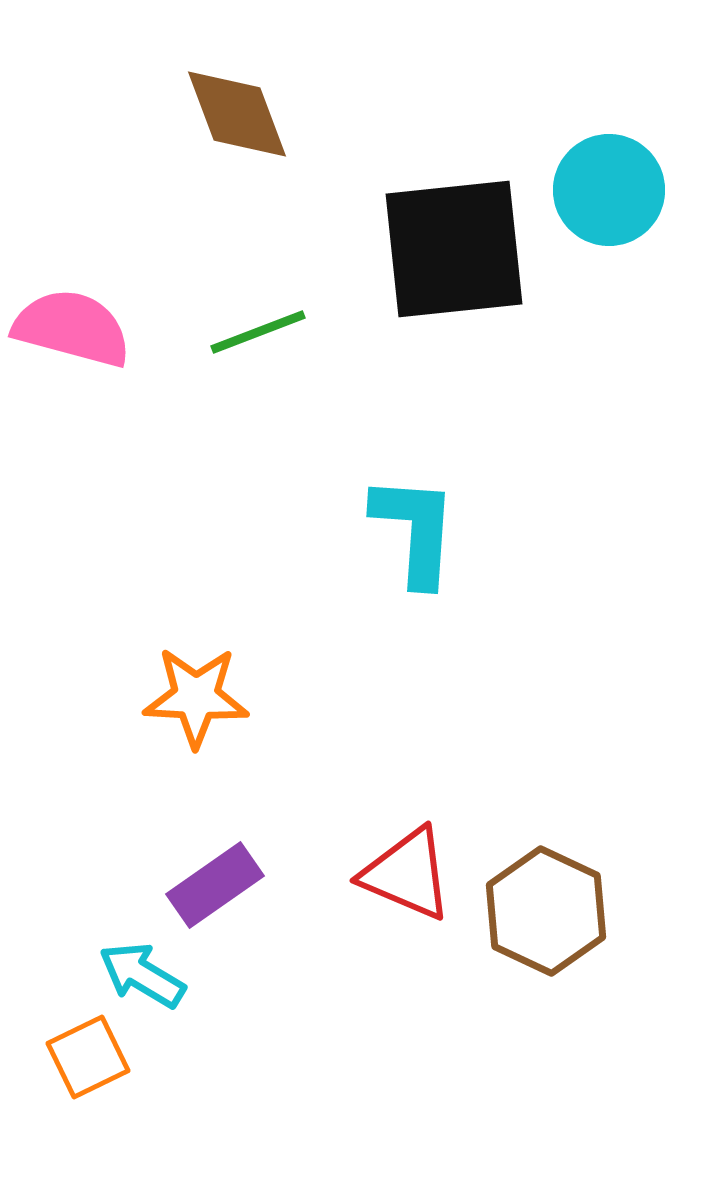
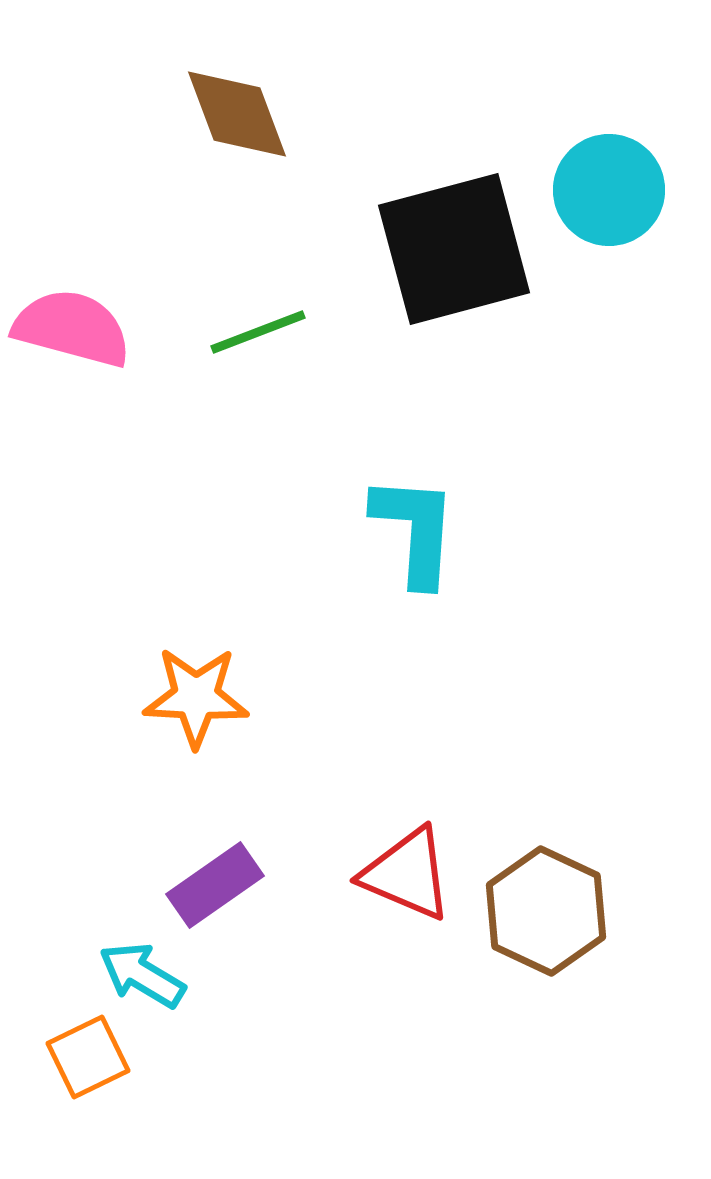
black square: rotated 9 degrees counterclockwise
